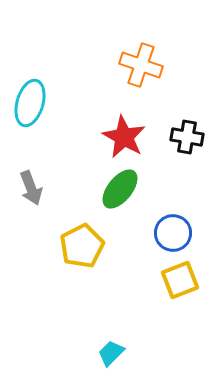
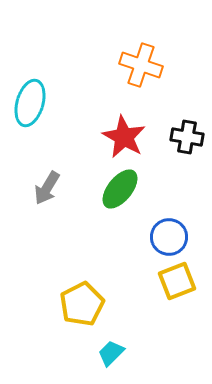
gray arrow: moved 16 px right; rotated 52 degrees clockwise
blue circle: moved 4 px left, 4 px down
yellow pentagon: moved 58 px down
yellow square: moved 3 px left, 1 px down
